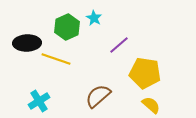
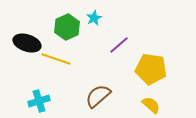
cyan star: rotated 14 degrees clockwise
black ellipse: rotated 20 degrees clockwise
yellow pentagon: moved 6 px right, 4 px up
cyan cross: rotated 15 degrees clockwise
